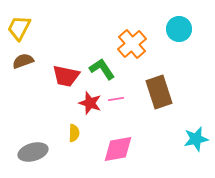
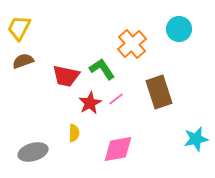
pink line: rotated 28 degrees counterclockwise
red star: rotated 25 degrees clockwise
